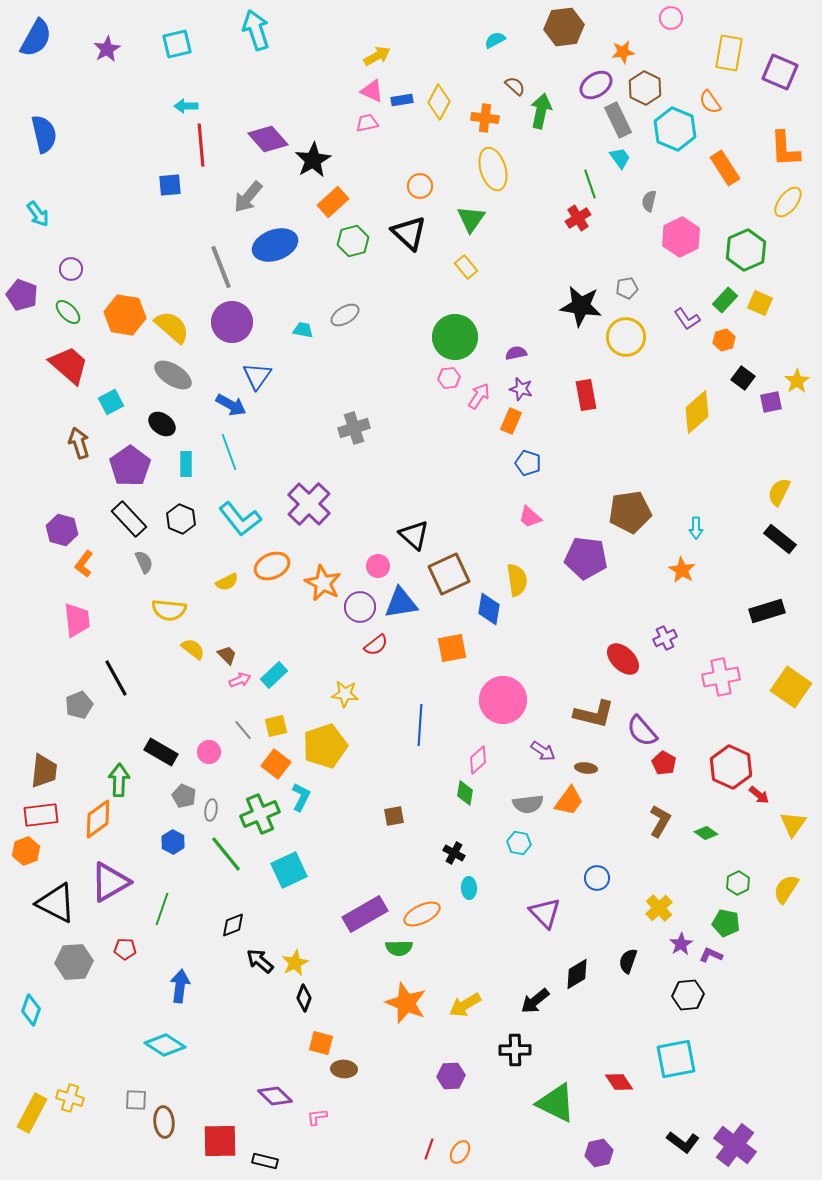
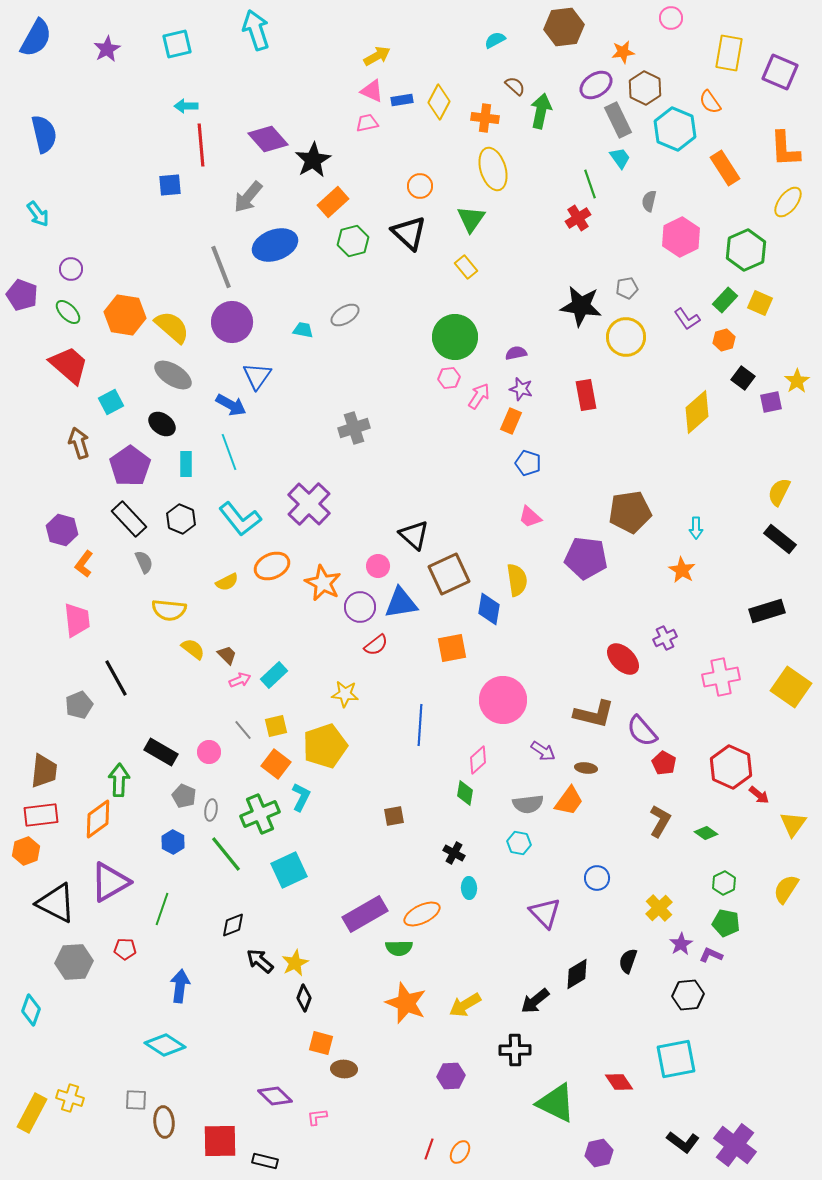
green hexagon at (738, 883): moved 14 px left
